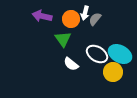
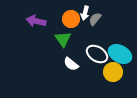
purple arrow: moved 6 px left, 5 px down
